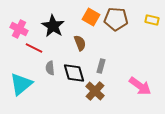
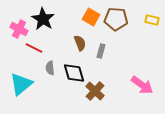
black star: moved 10 px left, 7 px up
gray rectangle: moved 15 px up
pink arrow: moved 2 px right, 1 px up
